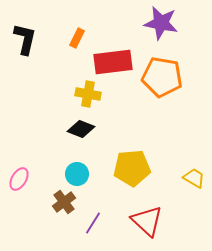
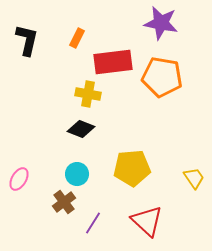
black L-shape: moved 2 px right, 1 px down
yellow trapezoid: rotated 25 degrees clockwise
